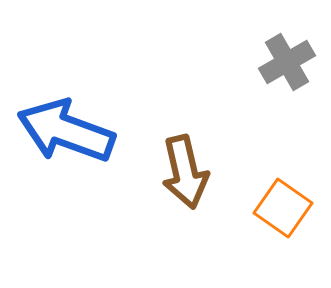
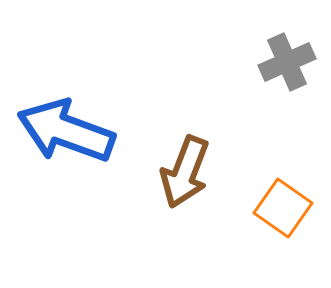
gray cross: rotated 6 degrees clockwise
brown arrow: rotated 34 degrees clockwise
